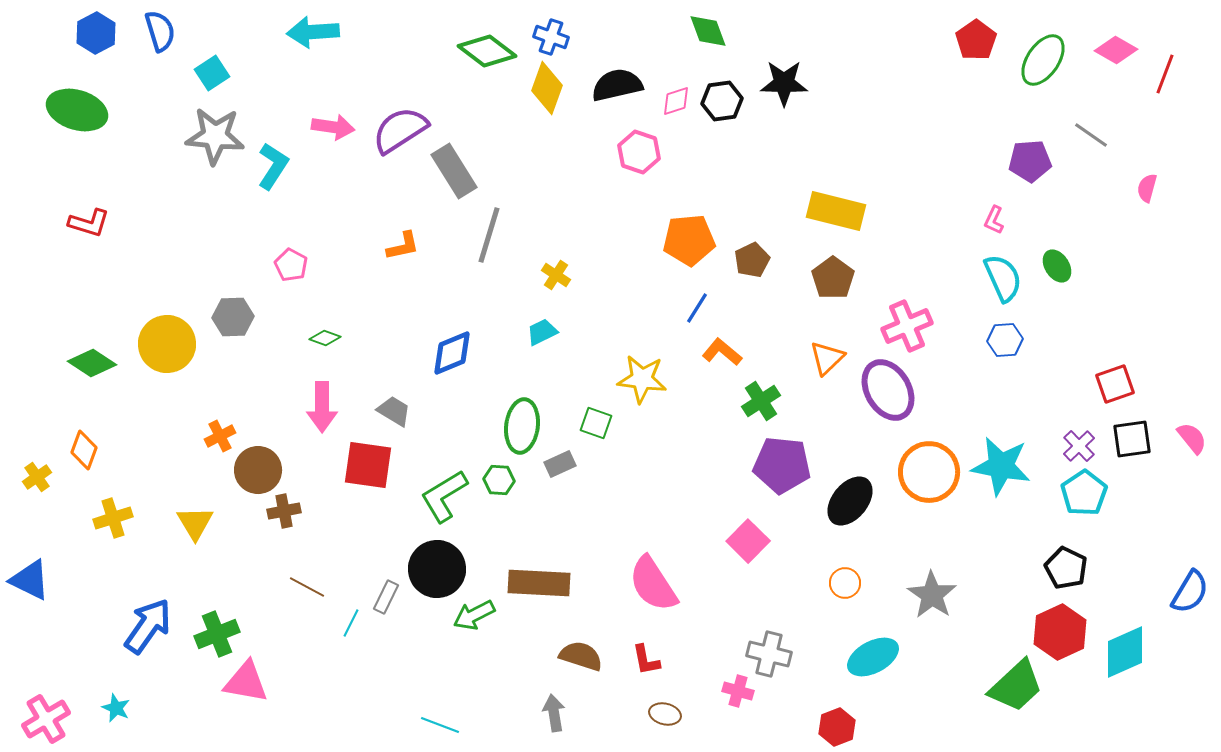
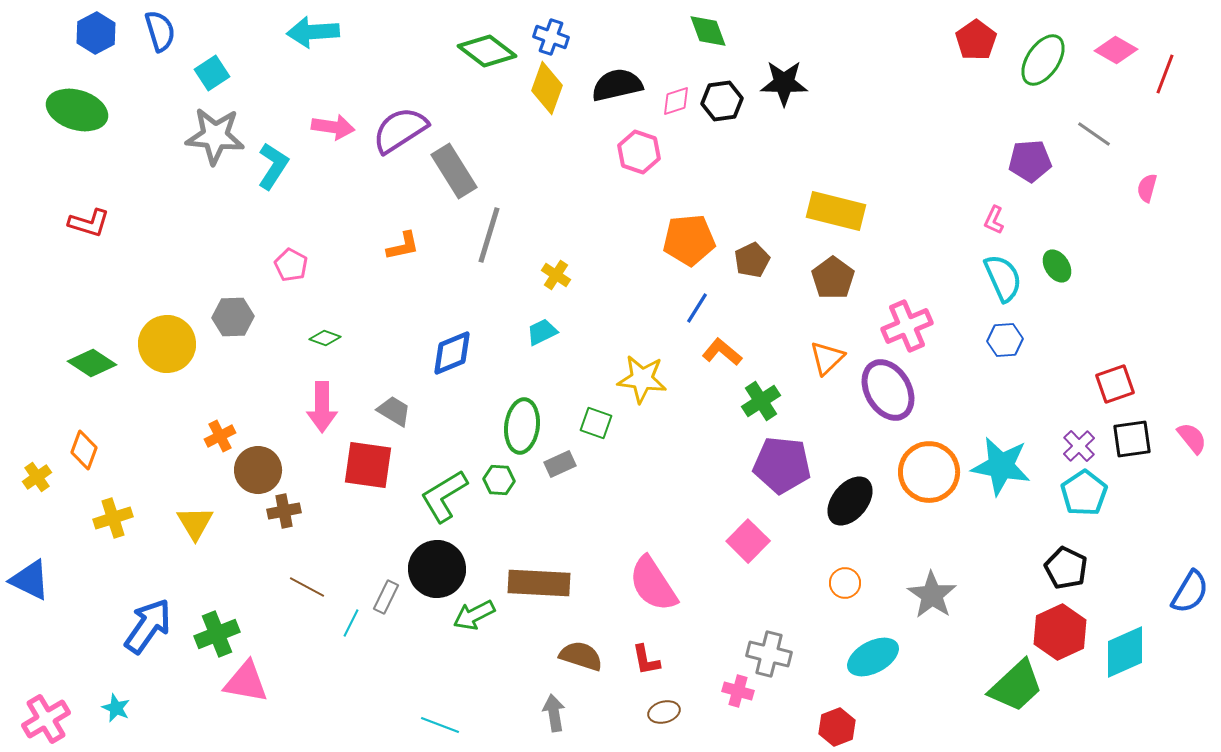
gray line at (1091, 135): moved 3 px right, 1 px up
brown ellipse at (665, 714): moved 1 px left, 2 px up; rotated 28 degrees counterclockwise
